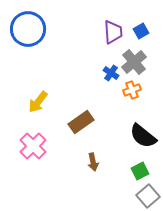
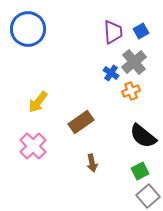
orange cross: moved 1 px left, 1 px down
brown arrow: moved 1 px left, 1 px down
